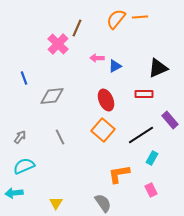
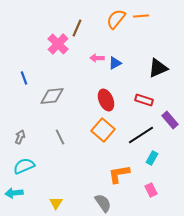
orange line: moved 1 px right, 1 px up
blue triangle: moved 3 px up
red rectangle: moved 6 px down; rotated 18 degrees clockwise
gray arrow: rotated 16 degrees counterclockwise
